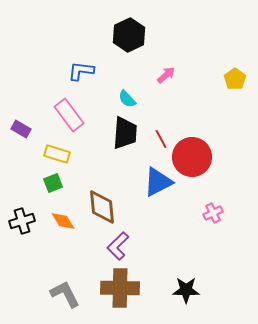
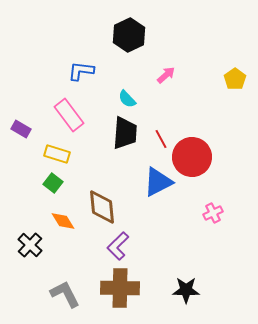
green square: rotated 30 degrees counterclockwise
black cross: moved 8 px right, 24 px down; rotated 30 degrees counterclockwise
